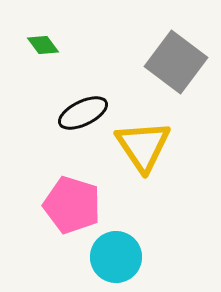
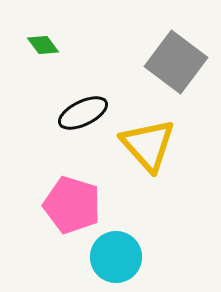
yellow triangle: moved 5 px right, 1 px up; rotated 8 degrees counterclockwise
